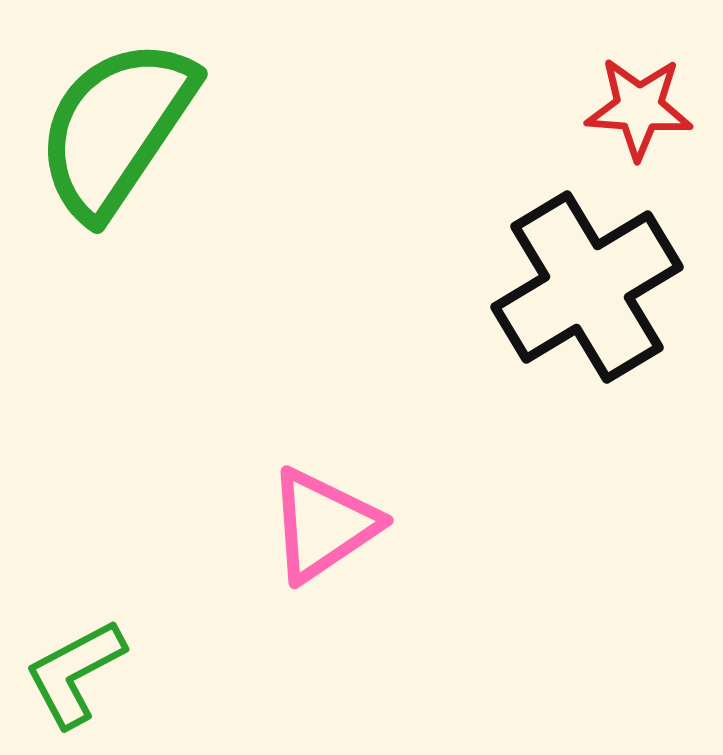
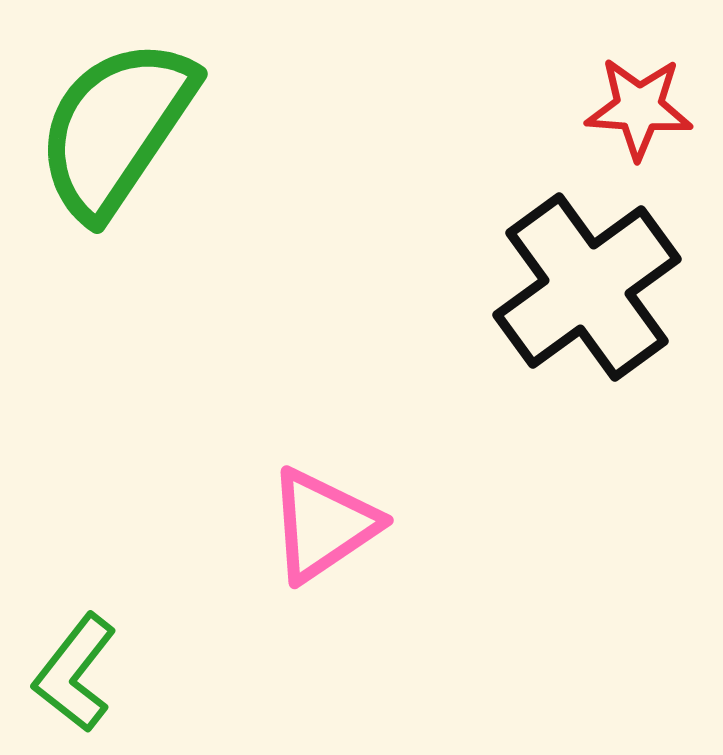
black cross: rotated 5 degrees counterclockwise
green L-shape: rotated 24 degrees counterclockwise
